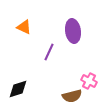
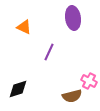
purple ellipse: moved 13 px up
